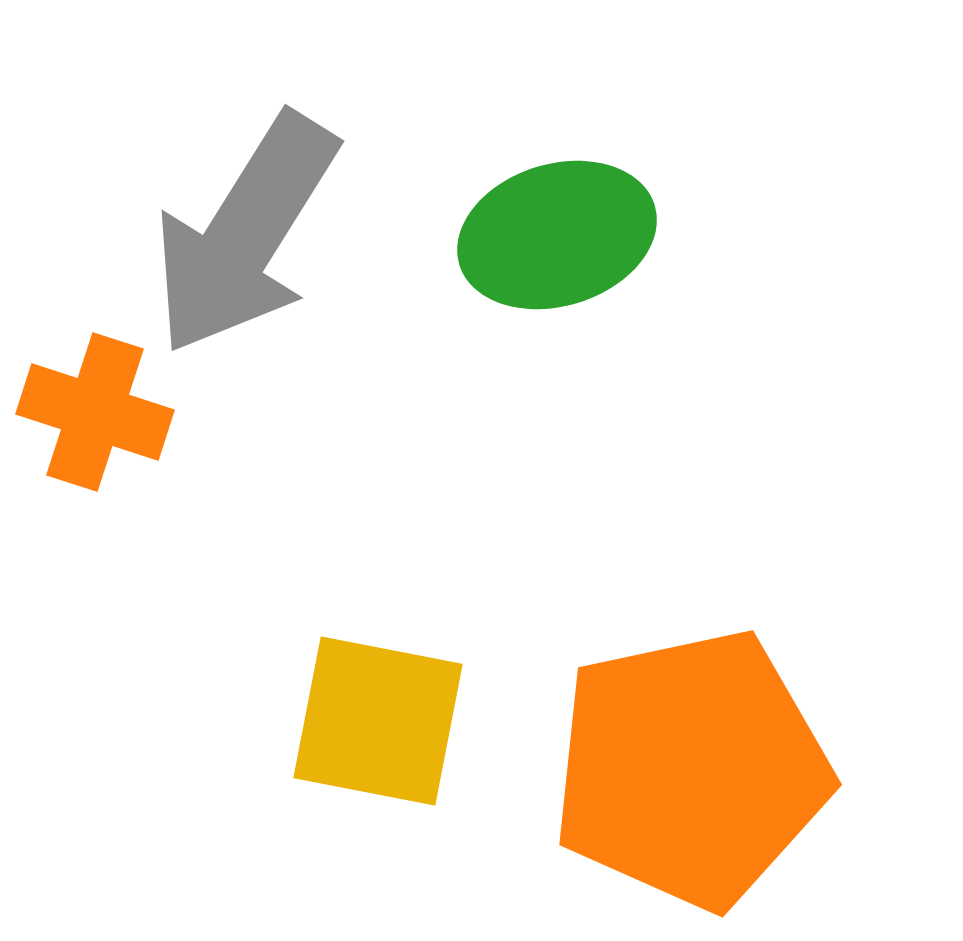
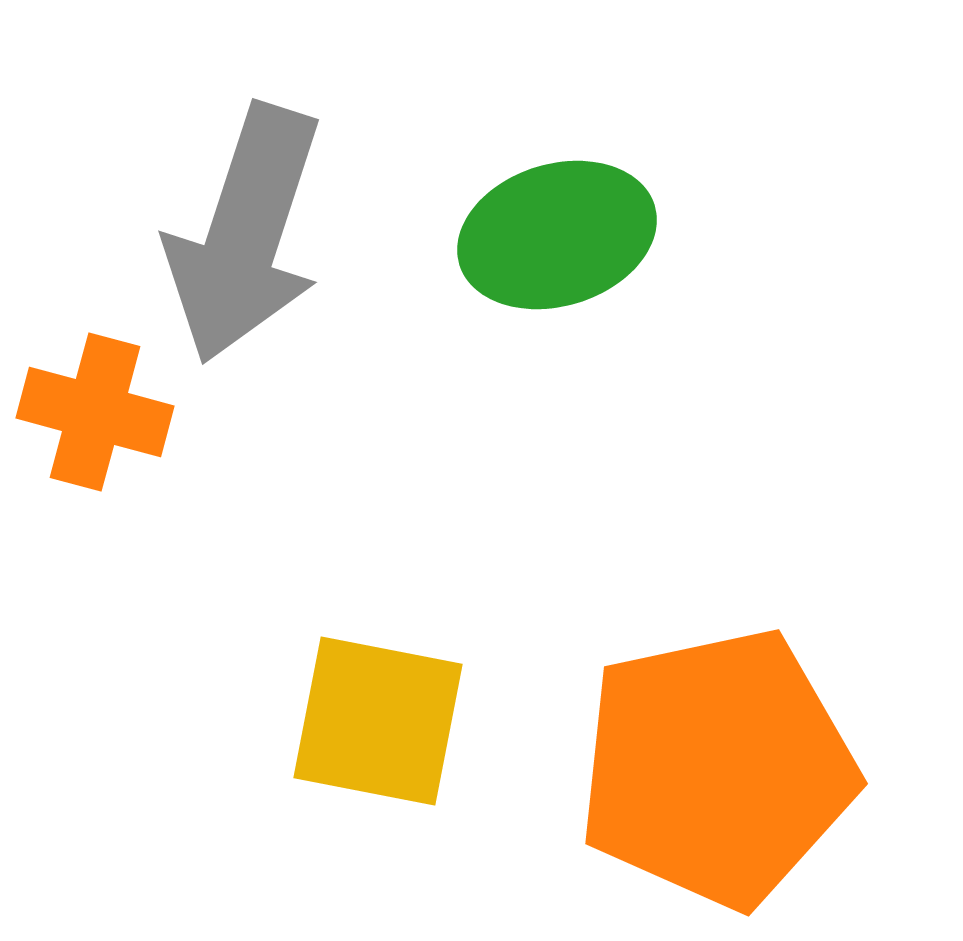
gray arrow: rotated 14 degrees counterclockwise
orange cross: rotated 3 degrees counterclockwise
orange pentagon: moved 26 px right, 1 px up
